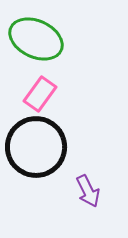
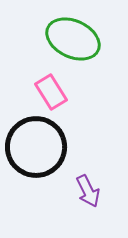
green ellipse: moved 37 px right
pink rectangle: moved 11 px right, 2 px up; rotated 68 degrees counterclockwise
